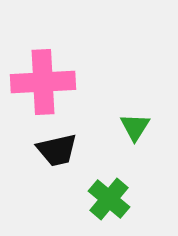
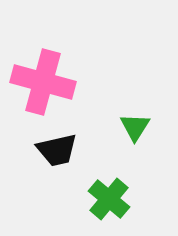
pink cross: rotated 18 degrees clockwise
